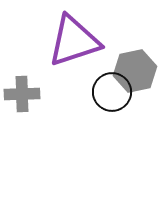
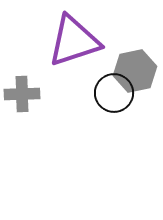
black circle: moved 2 px right, 1 px down
